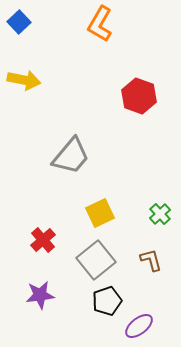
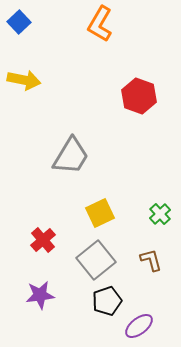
gray trapezoid: rotated 9 degrees counterclockwise
